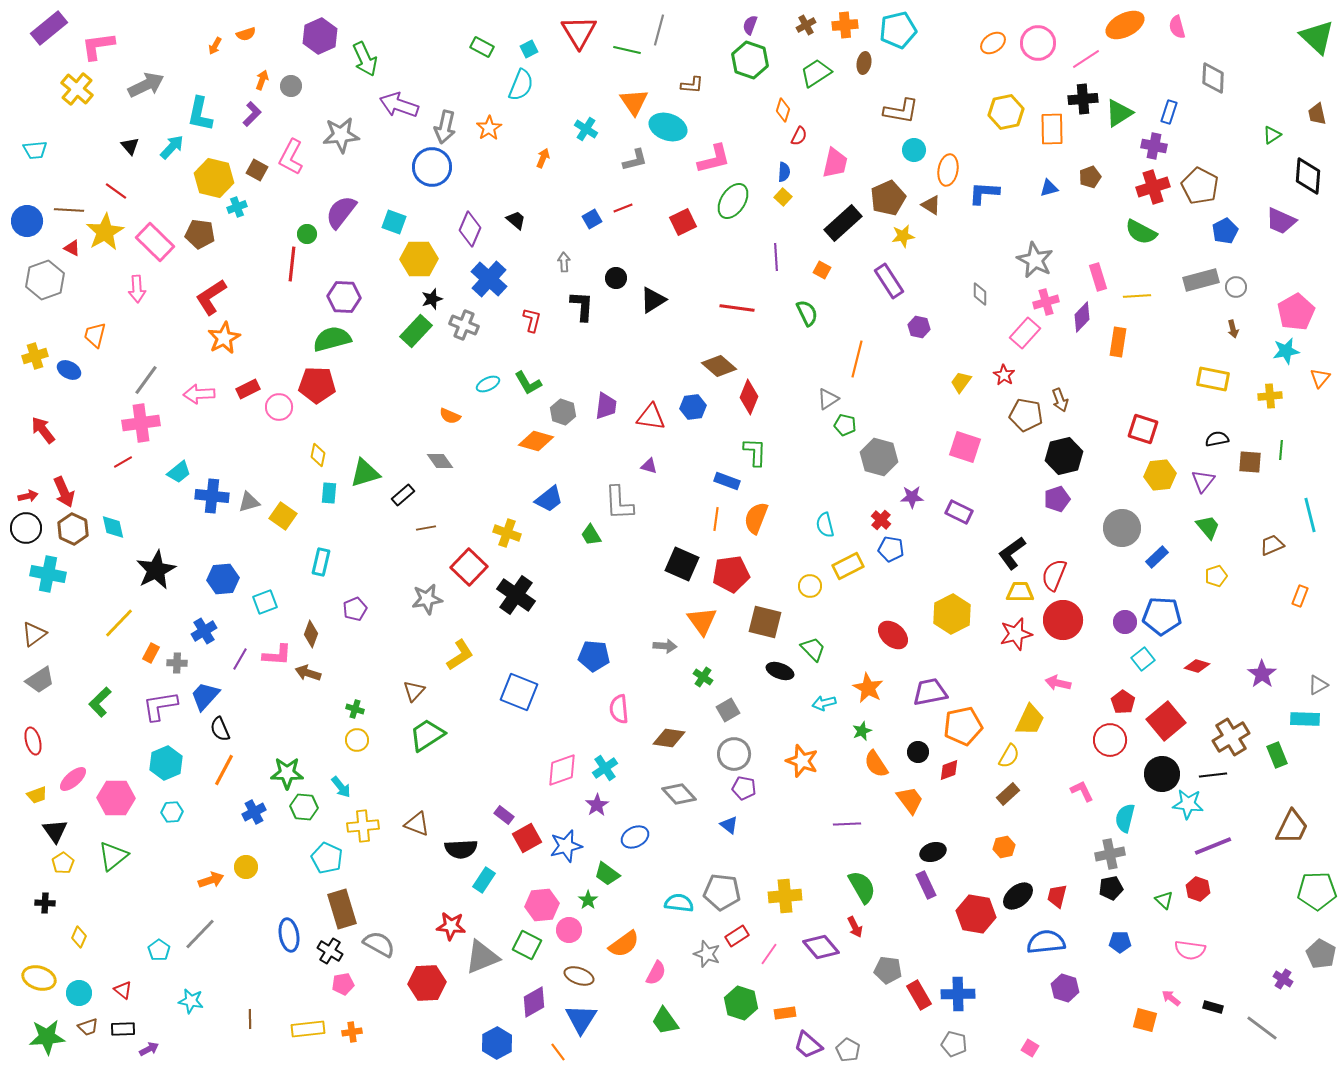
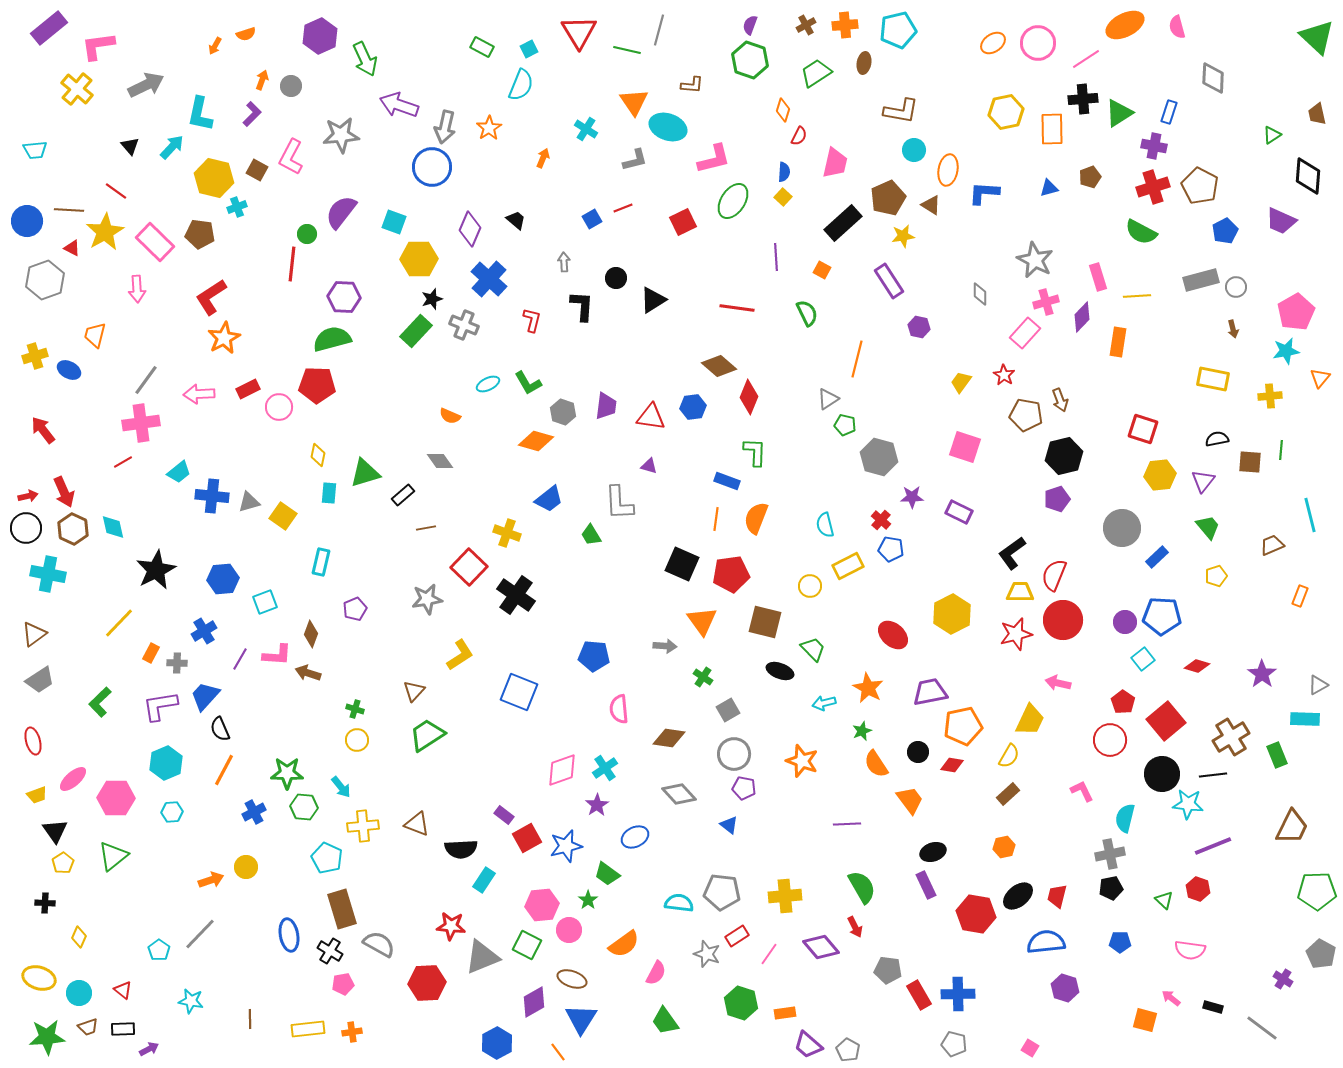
red diamond at (949, 770): moved 3 px right, 5 px up; rotated 30 degrees clockwise
brown ellipse at (579, 976): moved 7 px left, 3 px down
